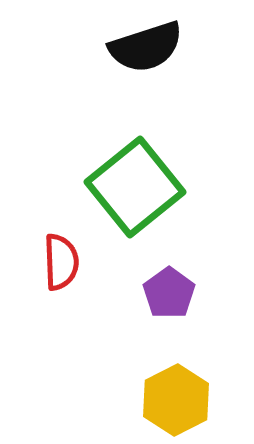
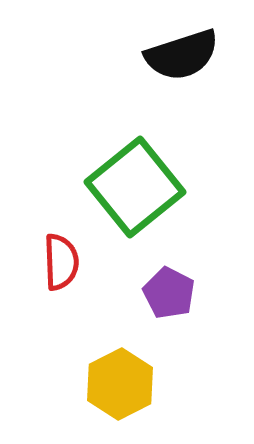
black semicircle: moved 36 px right, 8 px down
purple pentagon: rotated 9 degrees counterclockwise
yellow hexagon: moved 56 px left, 16 px up
